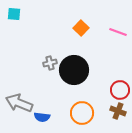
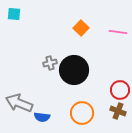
pink line: rotated 12 degrees counterclockwise
